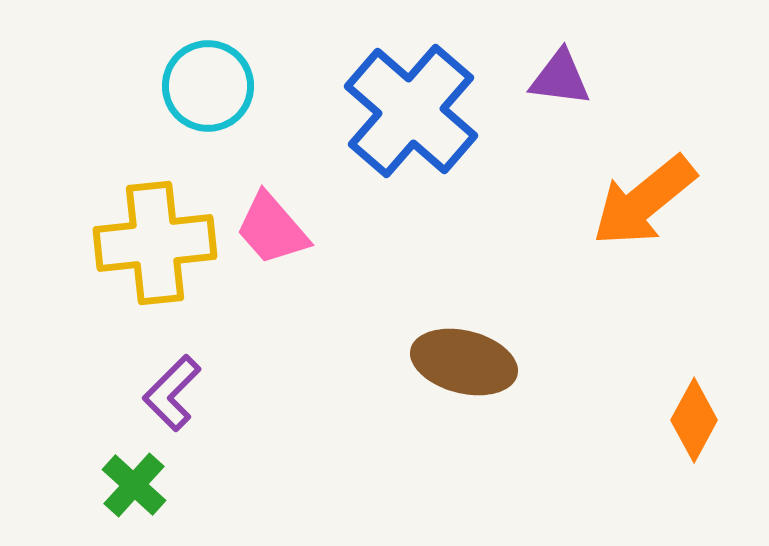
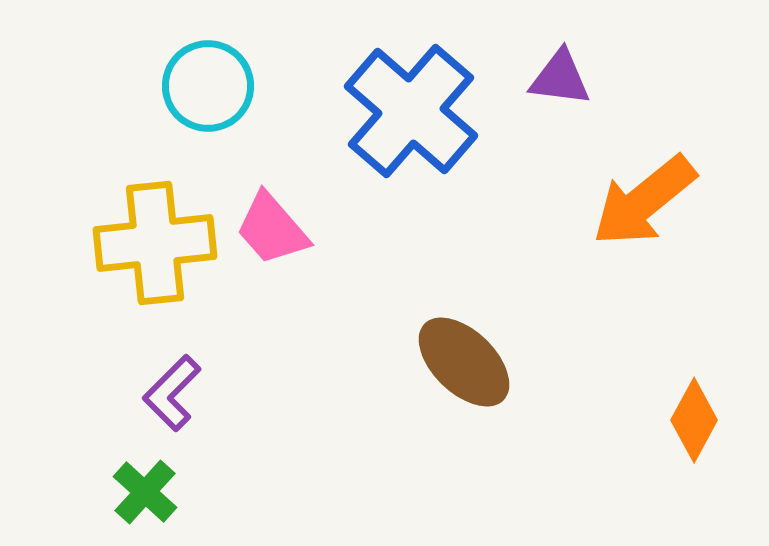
brown ellipse: rotated 30 degrees clockwise
green cross: moved 11 px right, 7 px down
